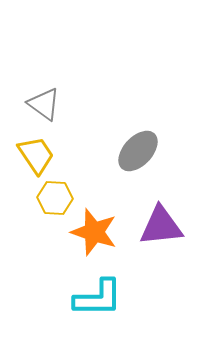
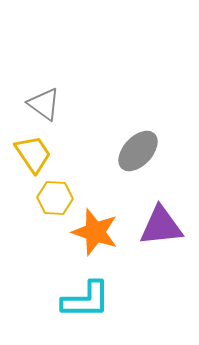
yellow trapezoid: moved 3 px left, 1 px up
orange star: moved 1 px right
cyan L-shape: moved 12 px left, 2 px down
